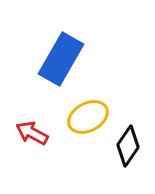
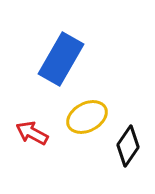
yellow ellipse: moved 1 px left
